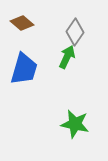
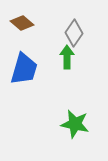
gray diamond: moved 1 px left, 1 px down
green arrow: rotated 25 degrees counterclockwise
